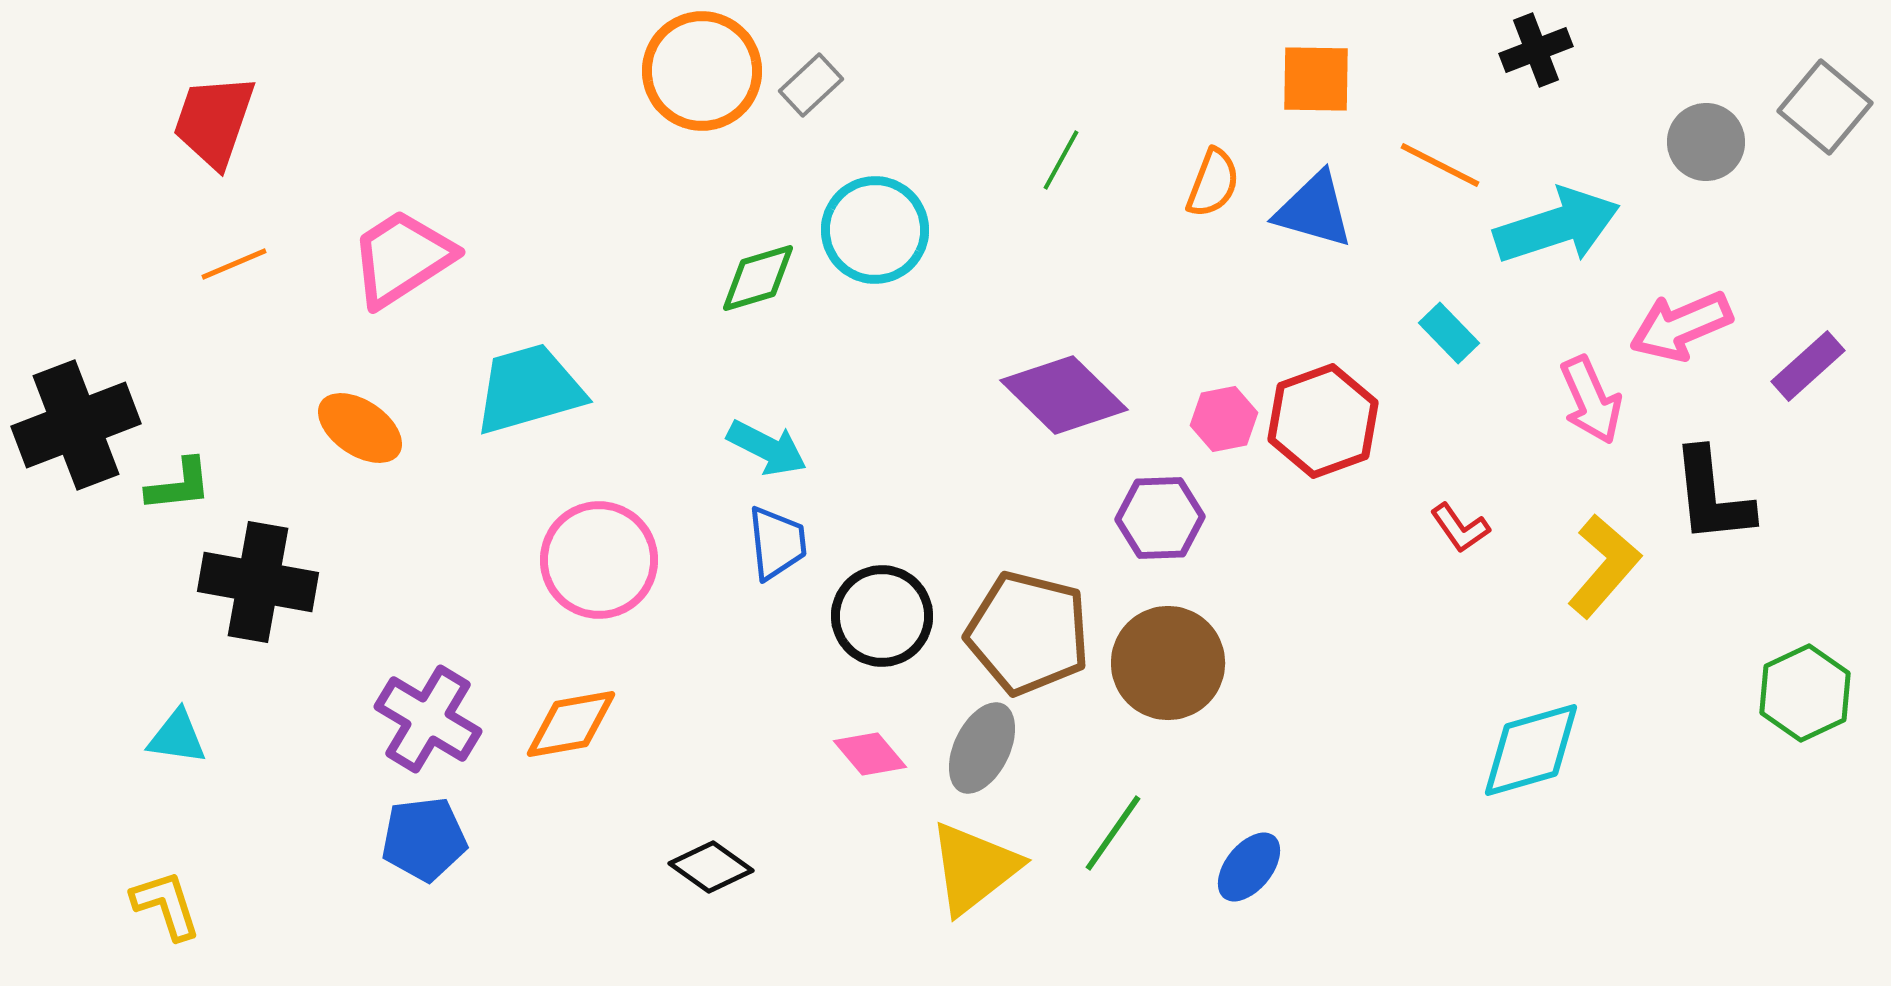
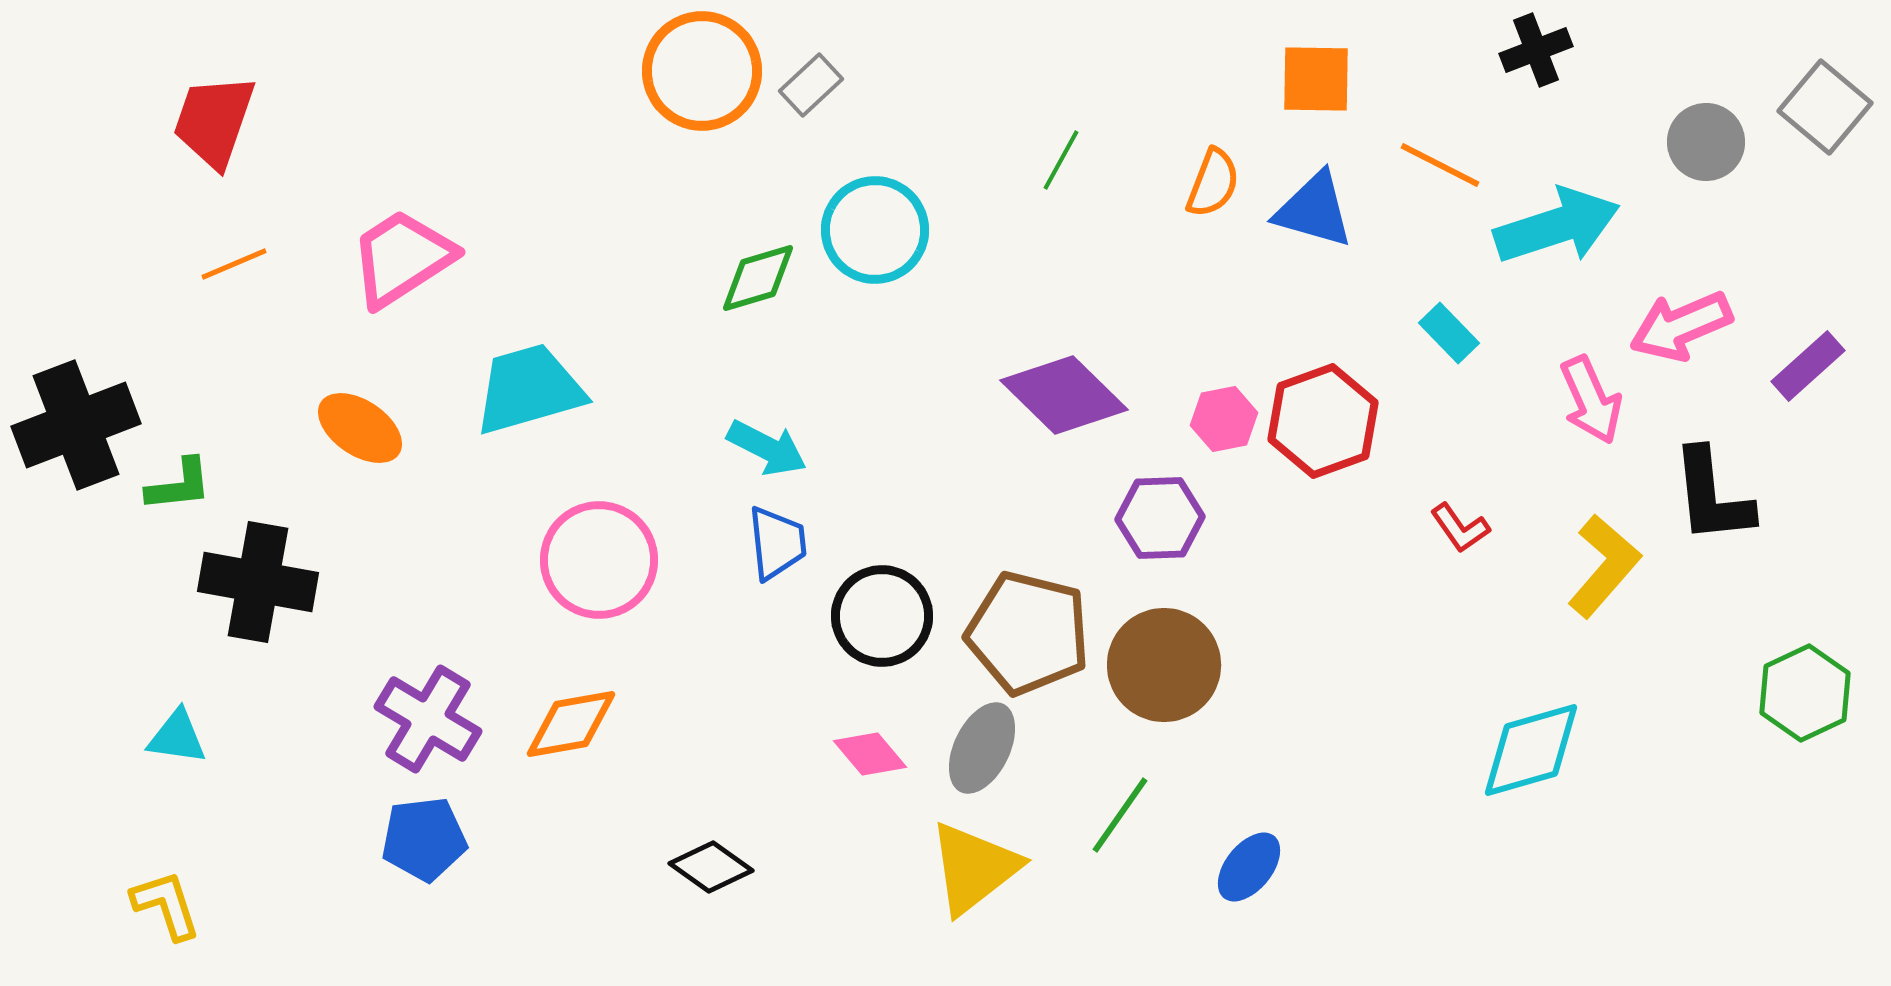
brown circle at (1168, 663): moved 4 px left, 2 px down
green line at (1113, 833): moved 7 px right, 18 px up
